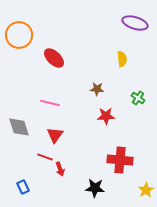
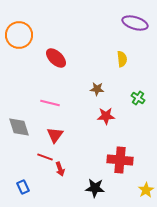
red ellipse: moved 2 px right
